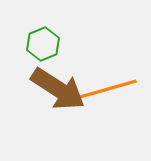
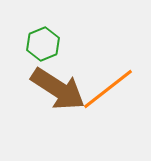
orange line: rotated 22 degrees counterclockwise
